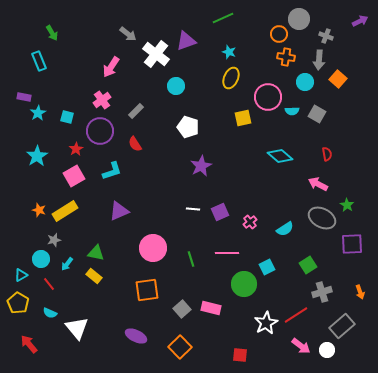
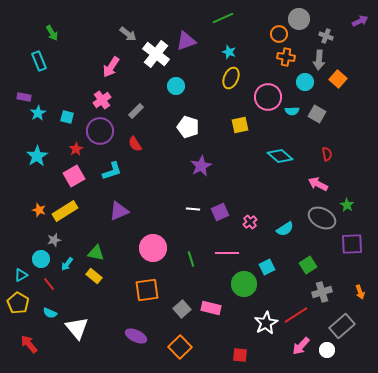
yellow square at (243, 118): moved 3 px left, 7 px down
pink arrow at (301, 346): rotated 96 degrees clockwise
